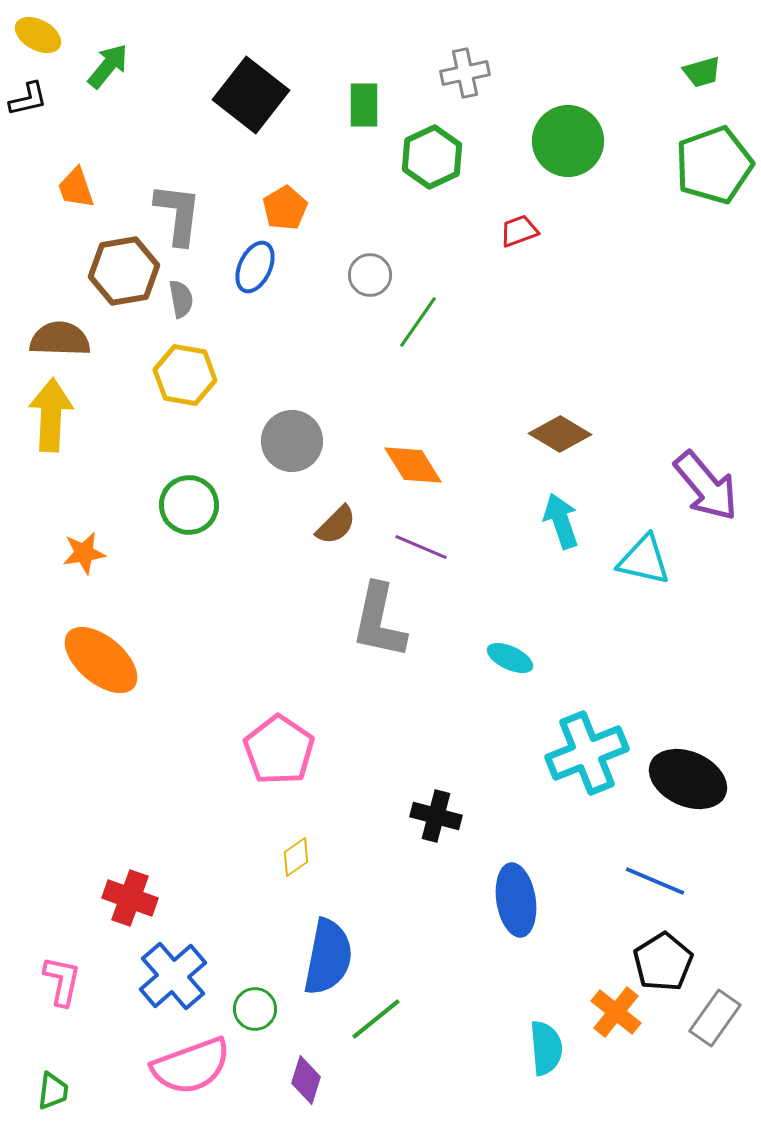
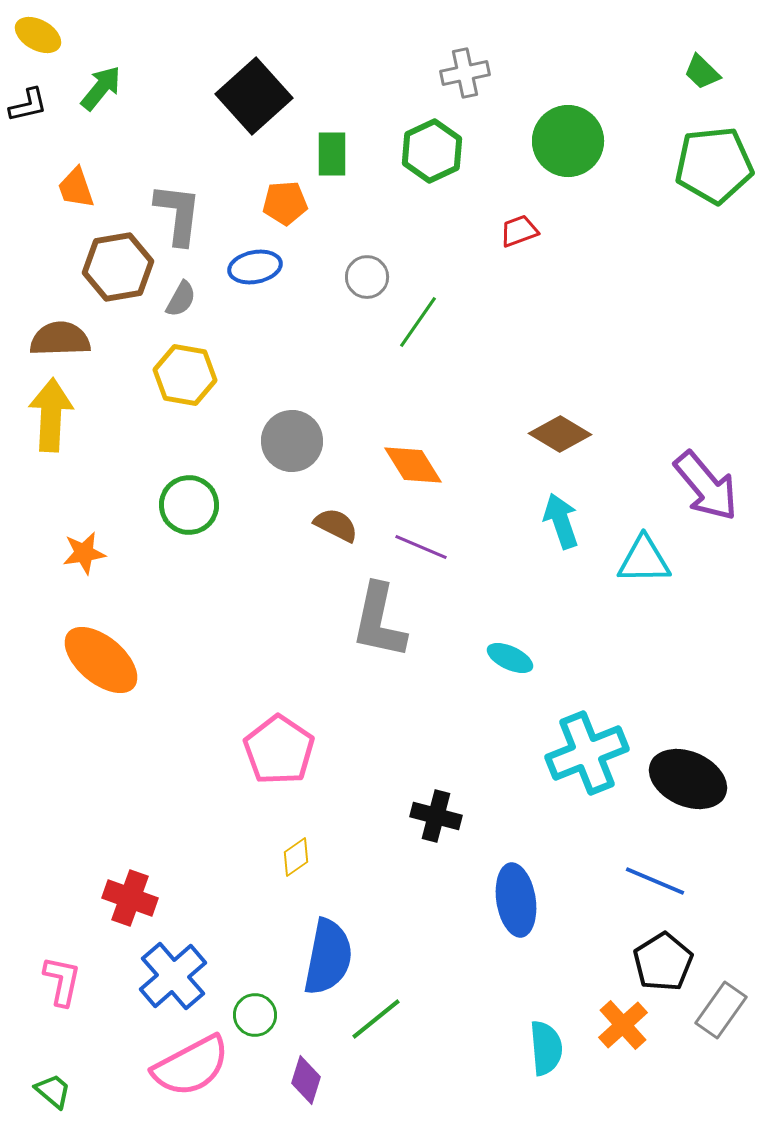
green arrow at (108, 66): moved 7 px left, 22 px down
green trapezoid at (702, 72): rotated 60 degrees clockwise
black square at (251, 95): moved 3 px right, 1 px down; rotated 10 degrees clockwise
black L-shape at (28, 99): moved 6 px down
green rectangle at (364, 105): moved 32 px left, 49 px down
green hexagon at (432, 157): moved 6 px up
green pentagon at (714, 165): rotated 14 degrees clockwise
orange pentagon at (285, 208): moved 5 px up; rotated 27 degrees clockwise
blue ellipse at (255, 267): rotated 54 degrees clockwise
brown hexagon at (124, 271): moved 6 px left, 4 px up
gray circle at (370, 275): moved 3 px left, 2 px down
gray semicircle at (181, 299): rotated 39 degrees clockwise
brown semicircle at (60, 339): rotated 4 degrees counterclockwise
brown semicircle at (336, 525): rotated 108 degrees counterclockwise
cyan triangle at (644, 560): rotated 14 degrees counterclockwise
green circle at (255, 1009): moved 6 px down
orange cross at (616, 1012): moved 7 px right, 13 px down; rotated 9 degrees clockwise
gray rectangle at (715, 1018): moved 6 px right, 8 px up
pink semicircle at (191, 1066): rotated 8 degrees counterclockwise
green trapezoid at (53, 1091): rotated 57 degrees counterclockwise
